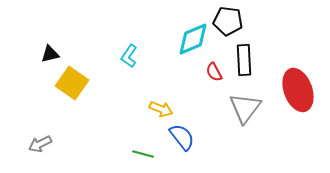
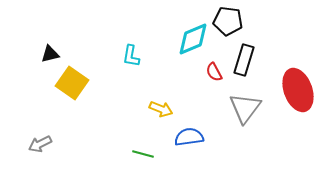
cyan L-shape: moved 2 px right; rotated 25 degrees counterclockwise
black rectangle: rotated 20 degrees clockwise
blue semicircle: moved 7 px right; rotated 60 degrees counterclockwise
